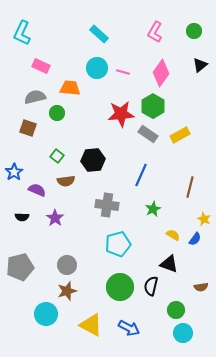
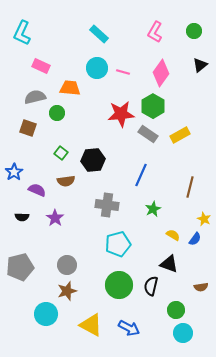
green square at (57, 156): moved 4 px right, 3 px up
green circle at (120, 287): moved 1 px left, 2 px up
